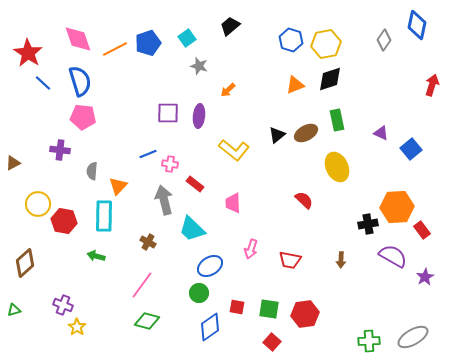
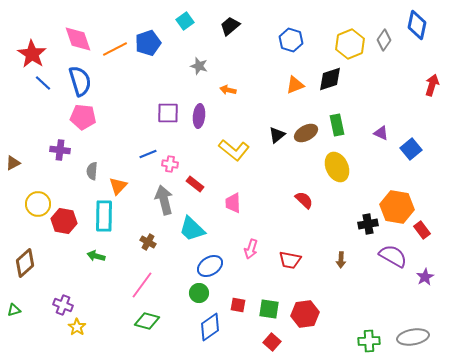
cyan square at (187, 38): moved 2 px left, 17 px up
yellow hexagon at (326, 44): moved 24 px right; rotated 12 degrees counterclockwise
red star at (28, 53): moved 4 px right, 1 px down
orange arrow at (228, 90): rotated 56 degrees clockwise
green rectangle at (337, 120): moved 5 px down
orange hexagon at (397, 207): rotated 12 degrees clockwise
red square at (237, 307): moved 1 px right, 2 px up
gray ellipse at (413, 337): rotated 20 degrees clockwise
